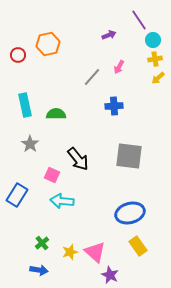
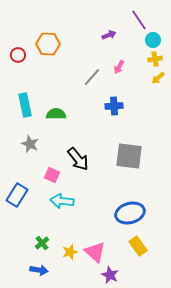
orange hexagon: rotated 15 degrees clockwise
gray star: rotated 12 degrees counterclockwise
